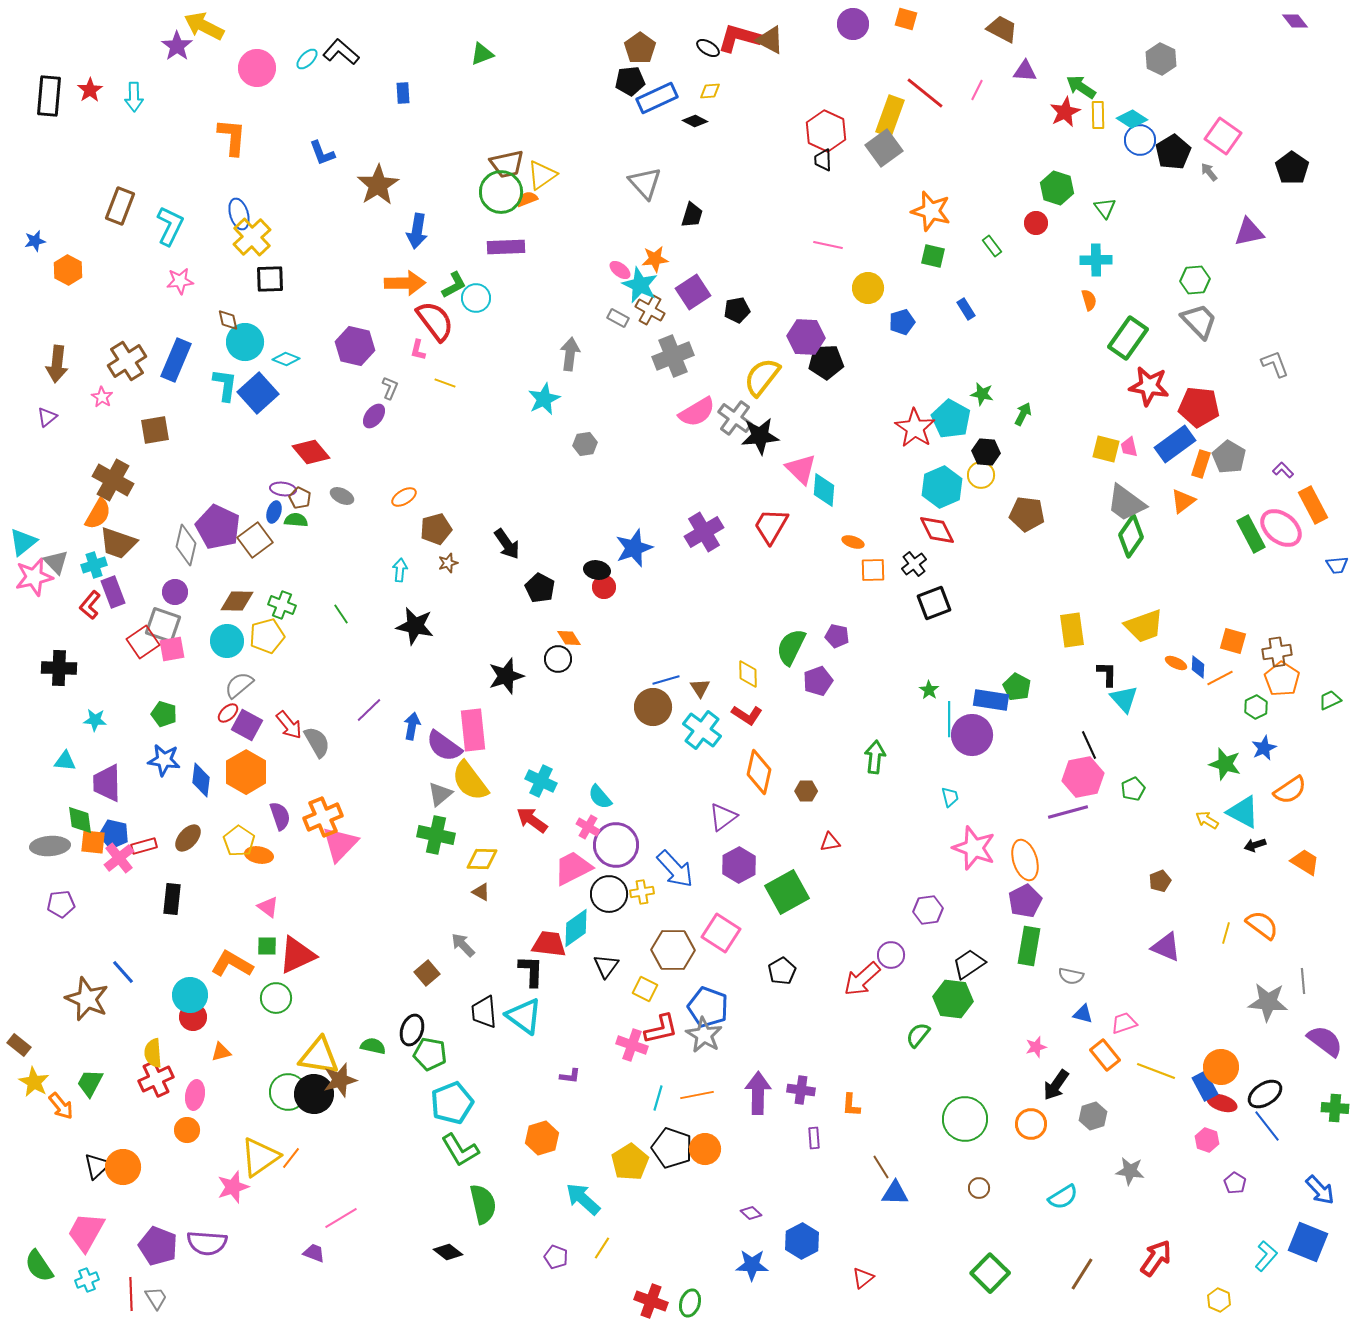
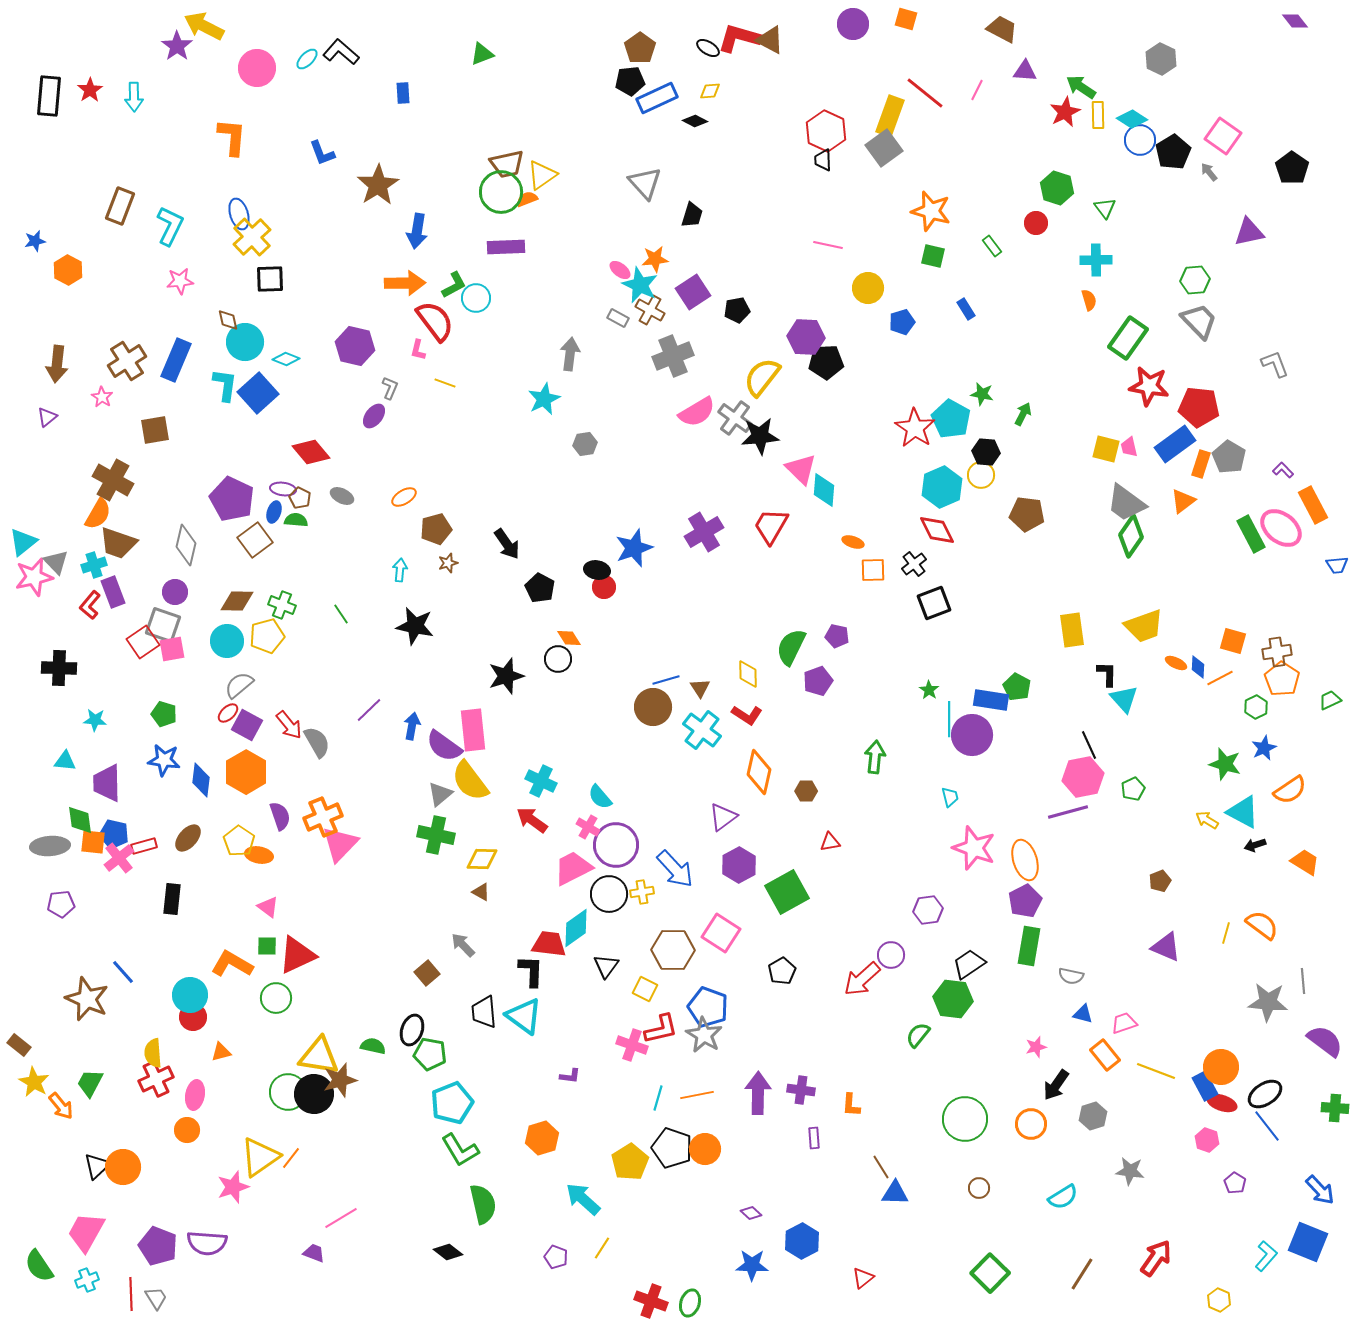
purple pentagon at (218, 527): moved 14 px right, 28 px up
